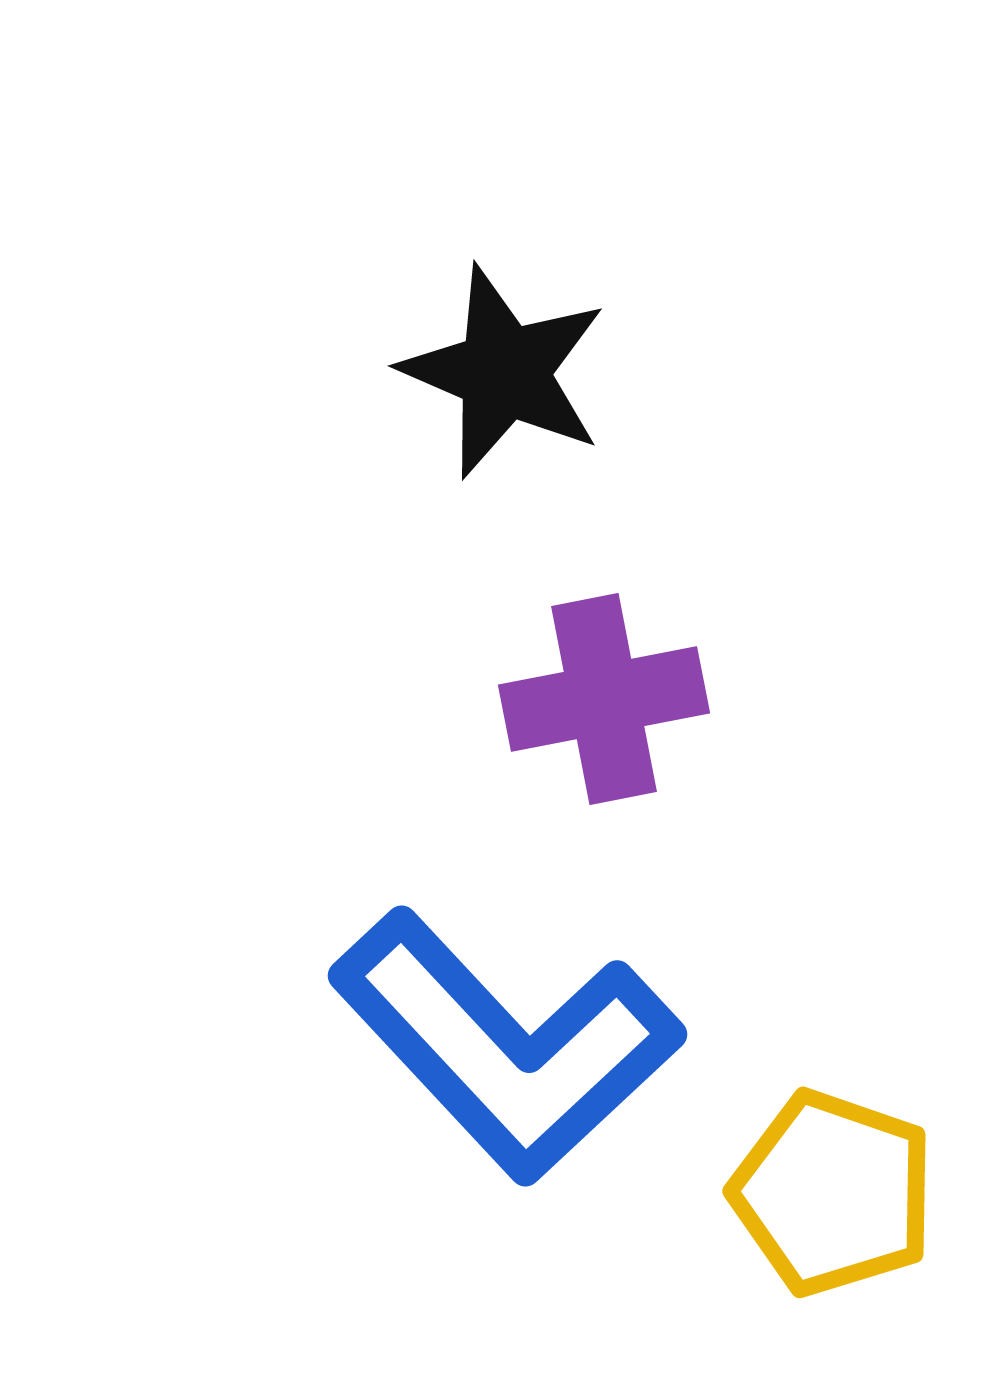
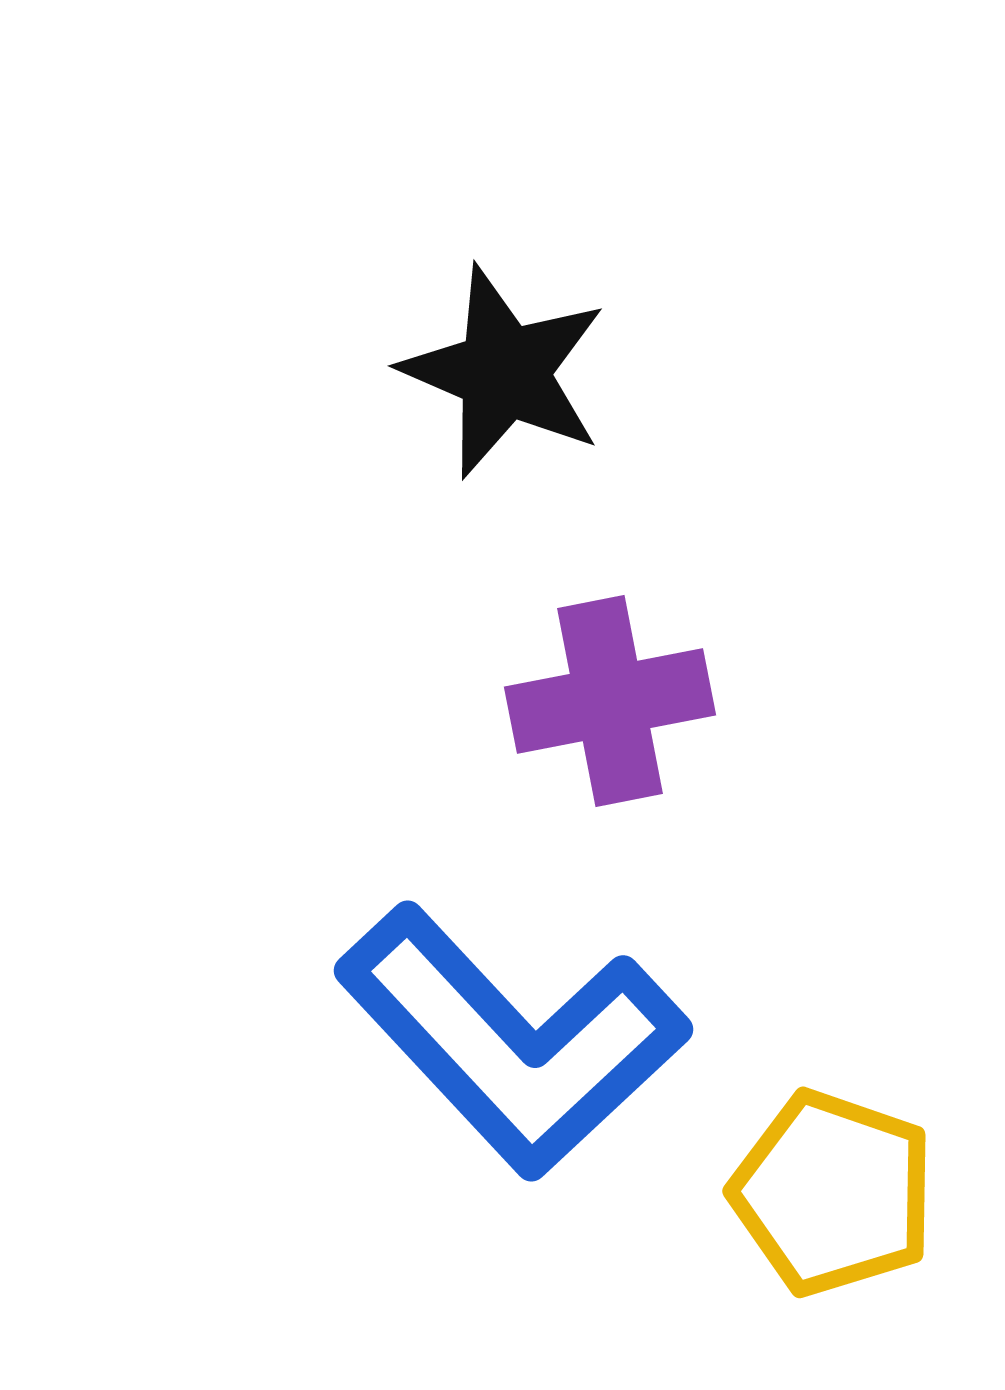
purple cross: moved 6 px right, 2 px down
blue L-shape: moved 6 px right, 5 px up
